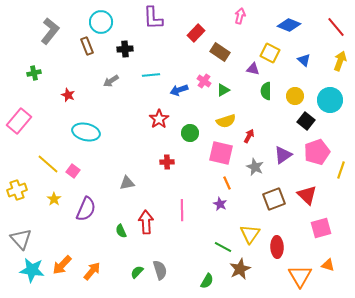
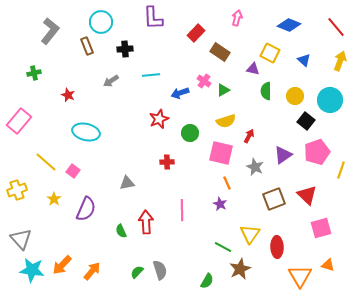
pink arrow at (240, 16): moved 3 px left, 2 px down
blue arrow at (179, 90): moved 1 px right, 3 px down
red star at (159, 119): rotated 12 degrees clockwise
yellow line at (48, 164): moved 2 px left, 2 px up
